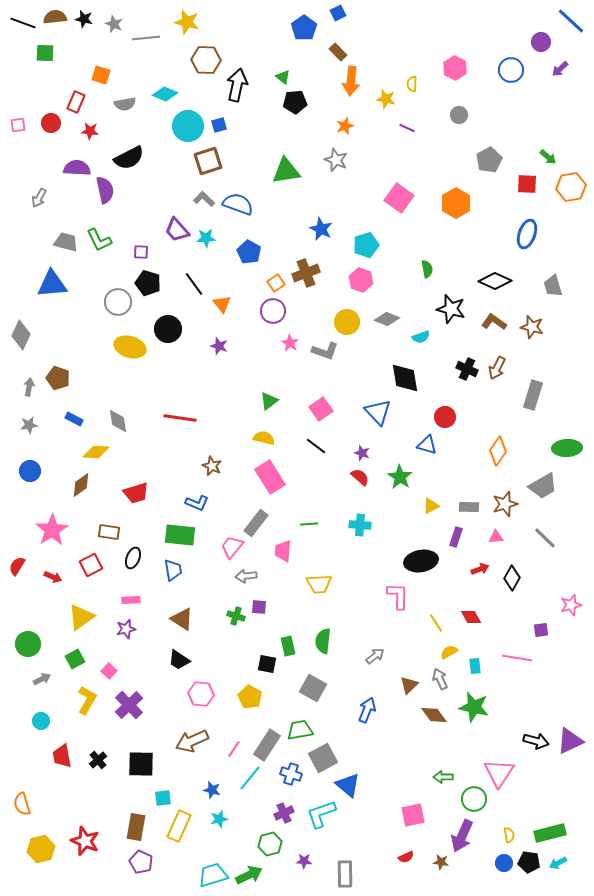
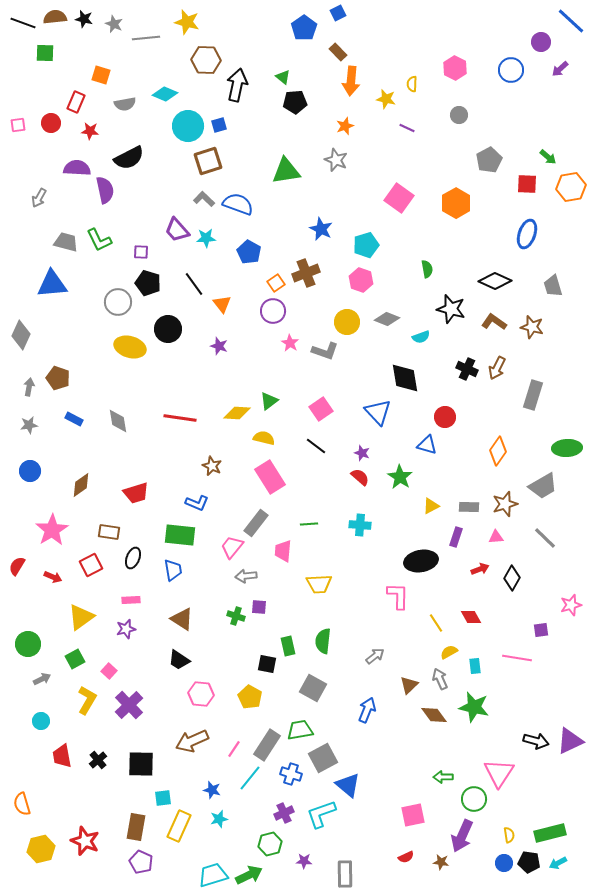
yellow diamond at (96, 452): moved 141 px right, 39 px up
